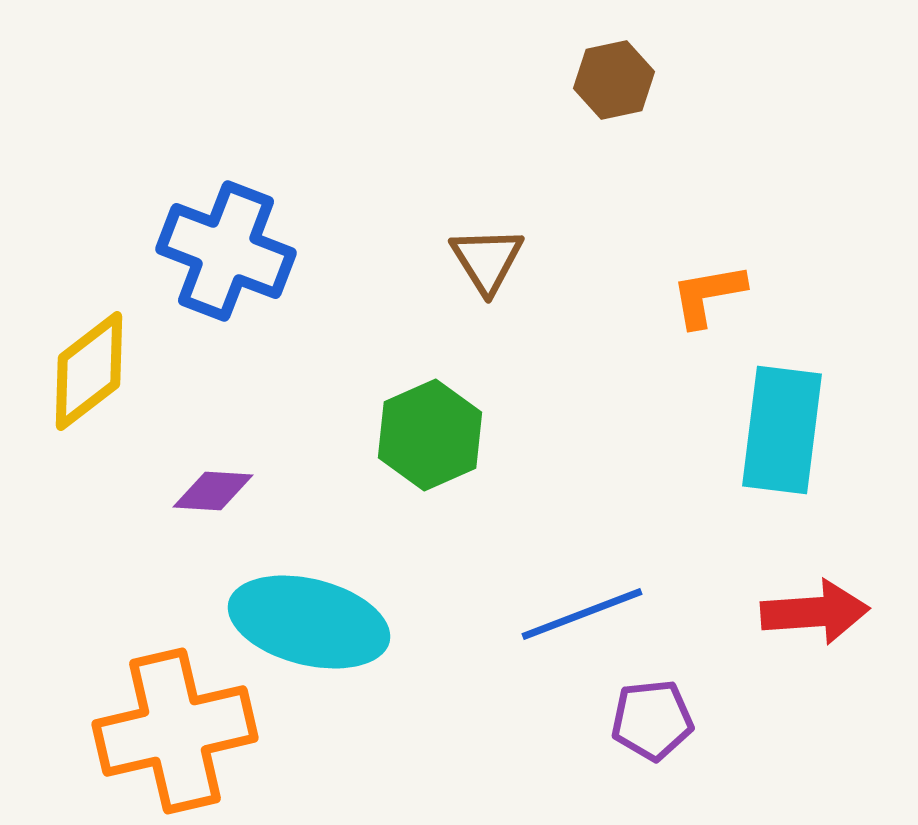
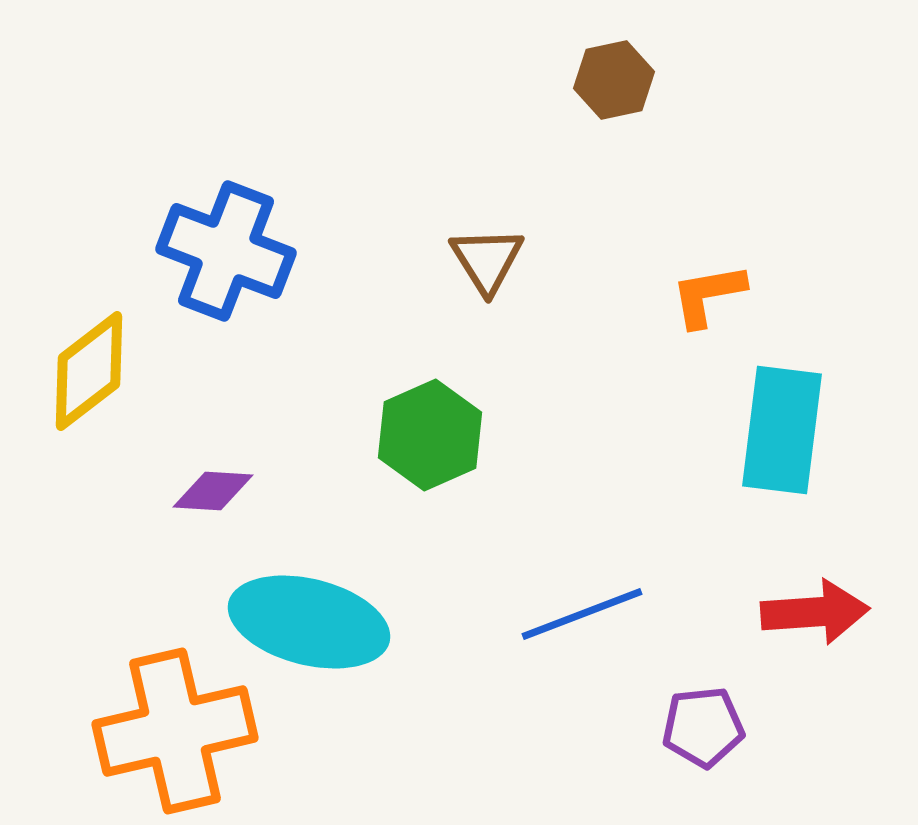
purple pentagon: moved 51 px right, 7 px down
